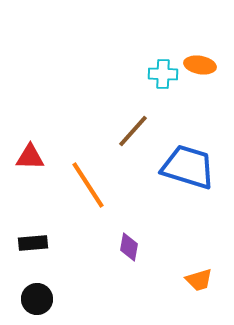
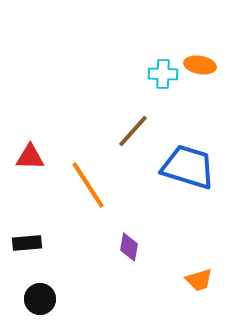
black rectangle: moved 6 px left
black circle: moved 3 px right
